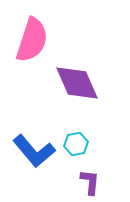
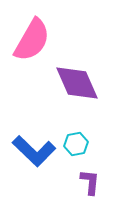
pink semicircle: rotated 12 degrees clockwise
blue L-shape: rotated 6 degrees counterclockwise
